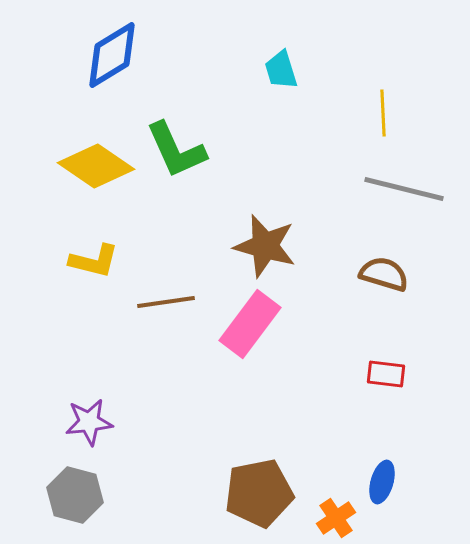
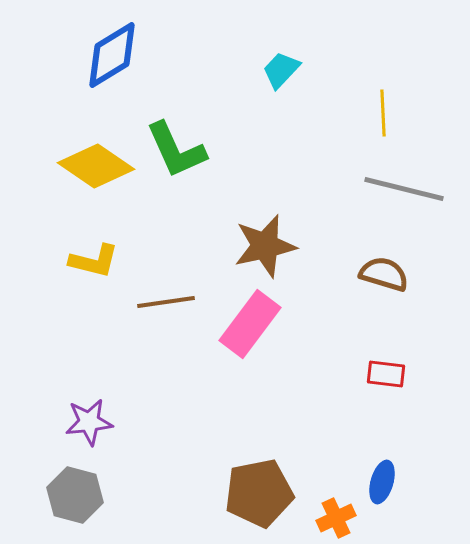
cyan trapezoid: rotated 60 degrees clockwise
brown star: rotated 28 degrees counterclockwise
orange cross: rotated 9 degrees clockwise
